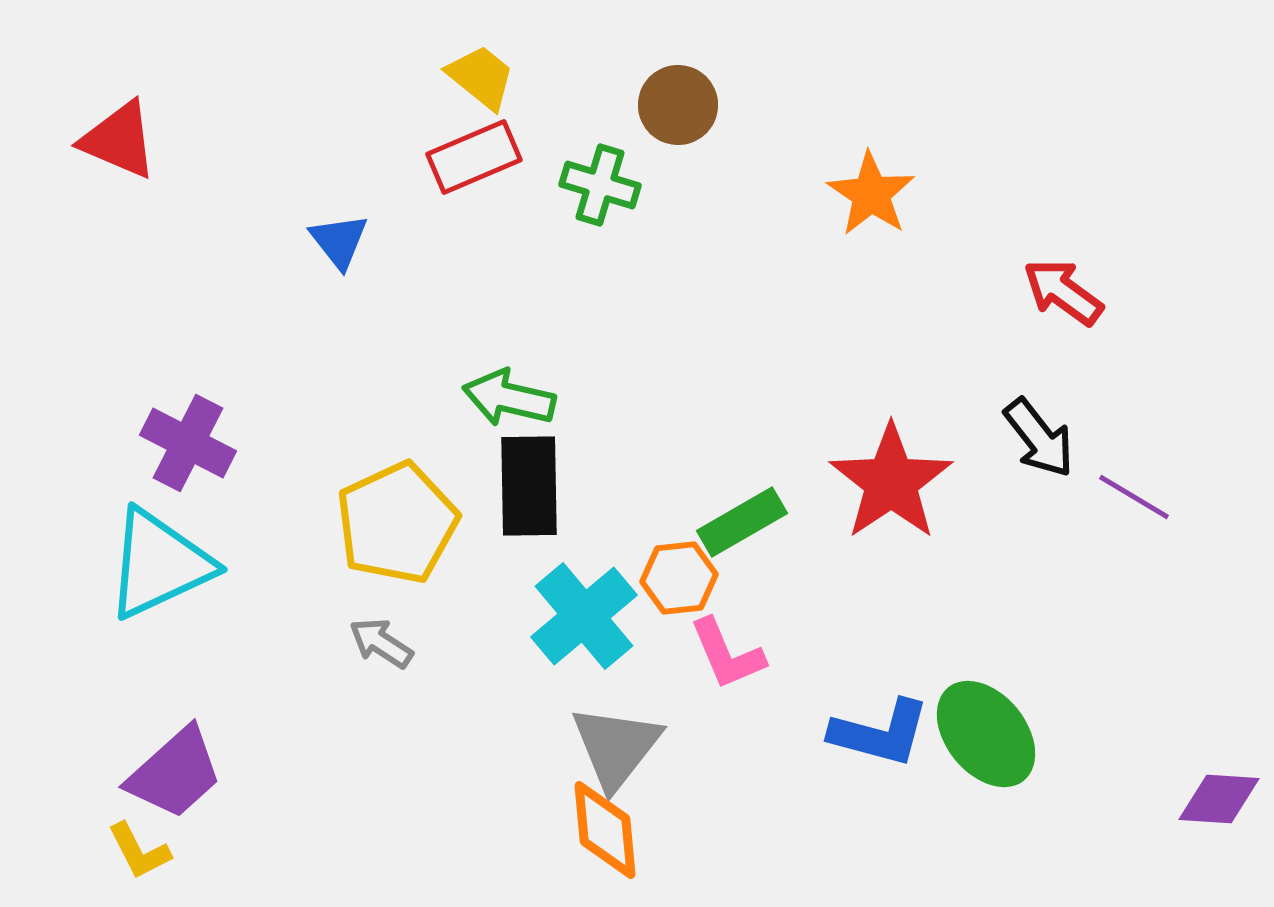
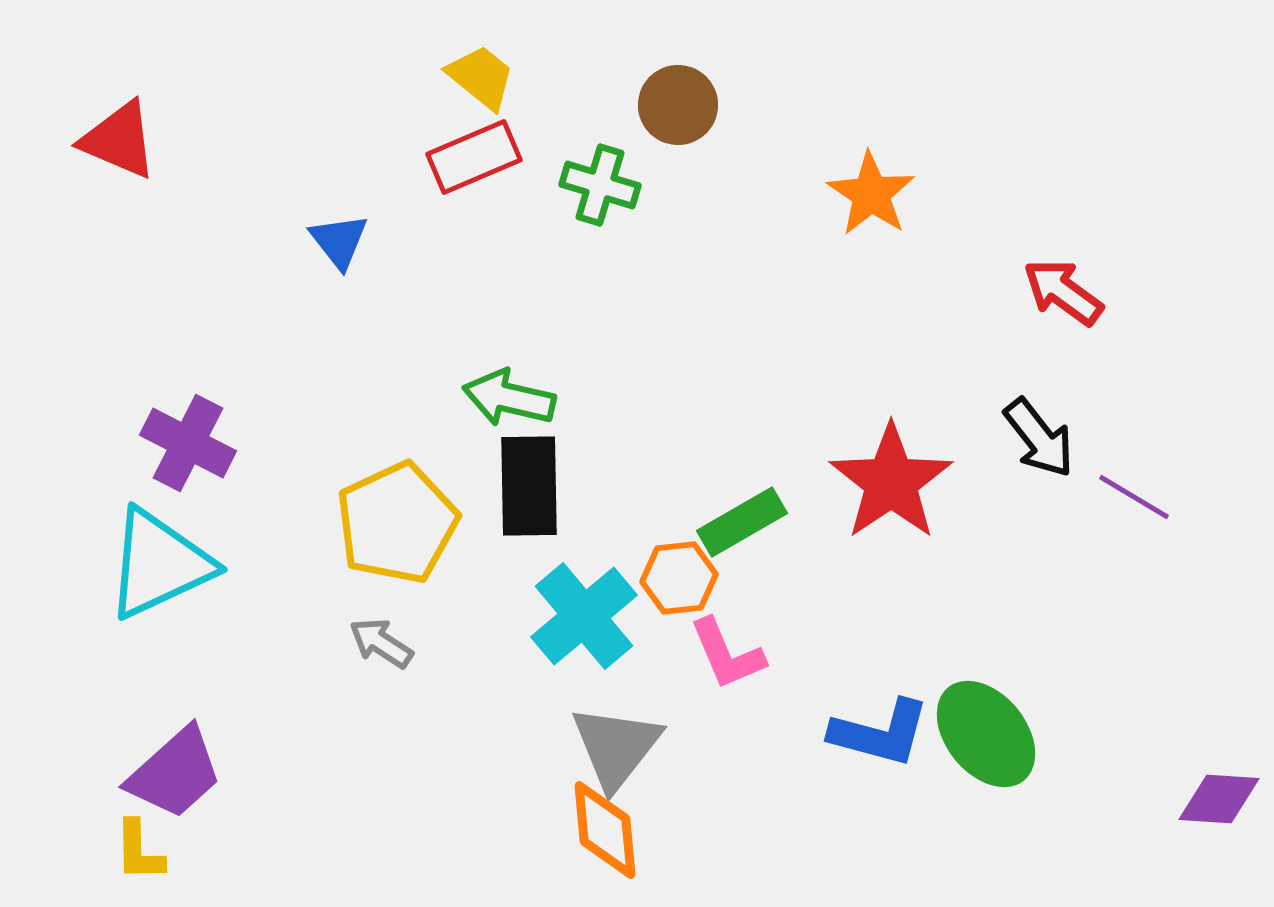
yellow L-shape: rotated 26 degrees clockwise
